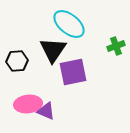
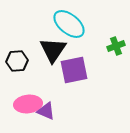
purple square: moved 1 px right, 2 px up
